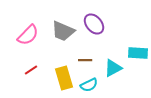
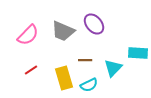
cyan triangle: rotated 18 degrees counterclockwise
